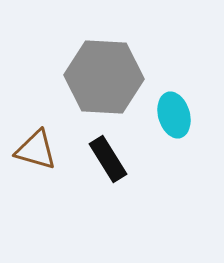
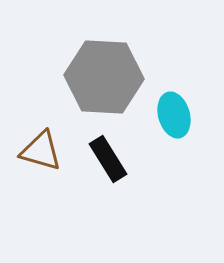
brown triangle: moved 5 px right, 1 px down
